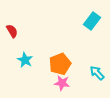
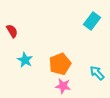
pink star: moved 1 px right, 3 px down
